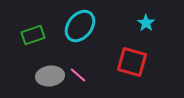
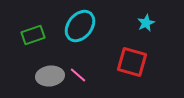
cyan star: rotated 12 degrees clockwise
